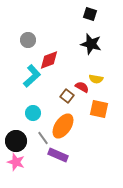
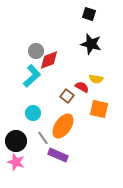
black square: moved 1 px left
gray circle: moved 8 px right, 11 px down
